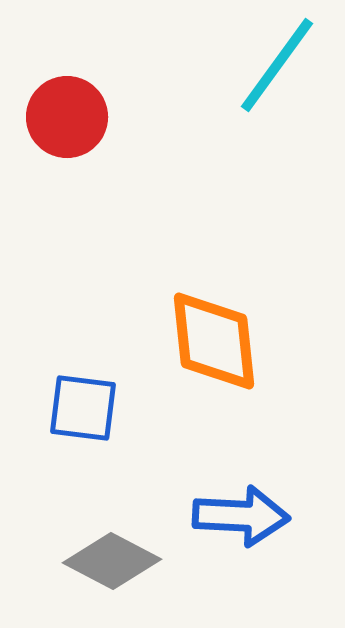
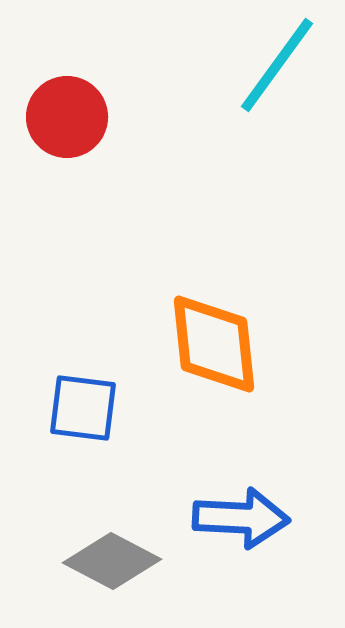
orange diamond: moved 3 px down
blue arrow: moved 2 px down
